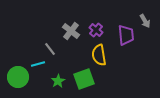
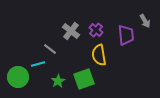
gray line: rotated 16 degrees counterclockwise
